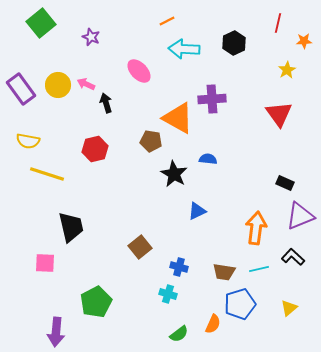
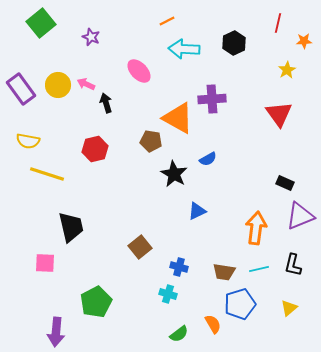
blue semicircle: rotated 144 degrees clockwise
black L-shape: moved 8 px down; rotated 120 degrees counterclockwise
orange semicircle: rotated 54 degrees counterclockwise
